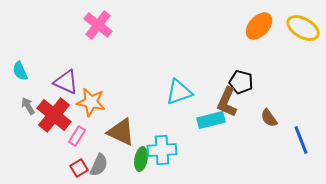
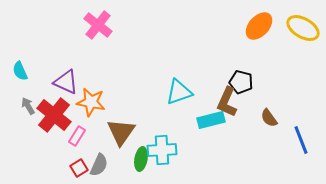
brown triangle: rotated 40 degrees clockwise
